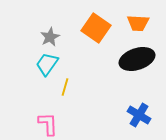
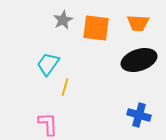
orange square: rotated 28 degrees counterclockwise
gray star: moved 13 px right, 17 px up
black ellipse: moved 2 px right, 1 px down
cyan trapezoid: moved 1 px right
blue cross: rotated 15 degrees counterclockwise
